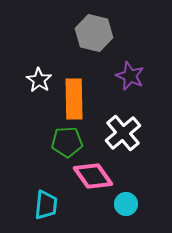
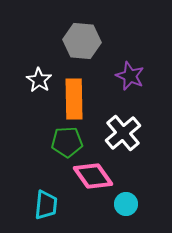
gray hexagon: moved 12 px left, 8 px down; rotated 9 degrees counterclockwise
